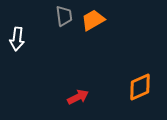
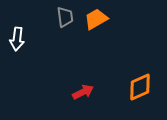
gray trapezoid: moved 1 px right, 1 px down
orange trapezoid: moved 3 px right, 1 px up
red arrow: moved 5 px right, 5 px up
